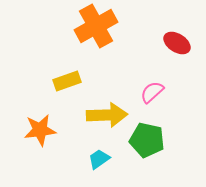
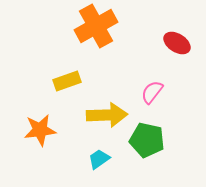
pink semicircle: rotated 10 degrees counterclockwise
